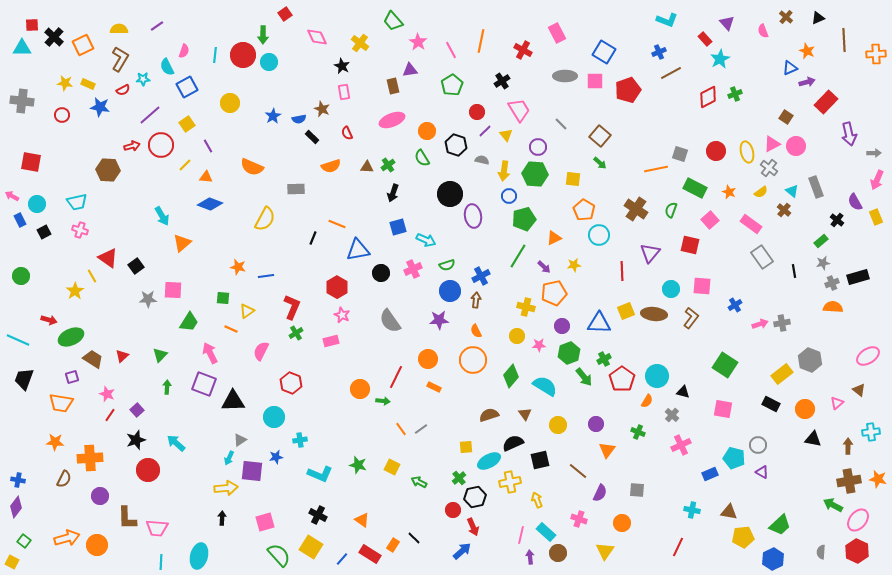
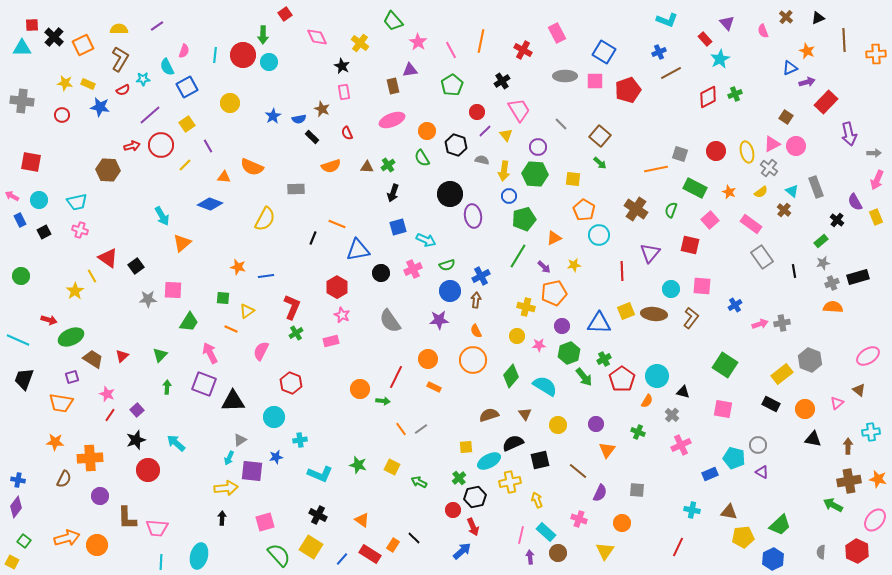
orange triangle at (206, 177): moved 18 px right
cyan circle at (37, 204): moved 2 px right, 4 px up
pink ellipse at (858, 520): moved 17 px right
